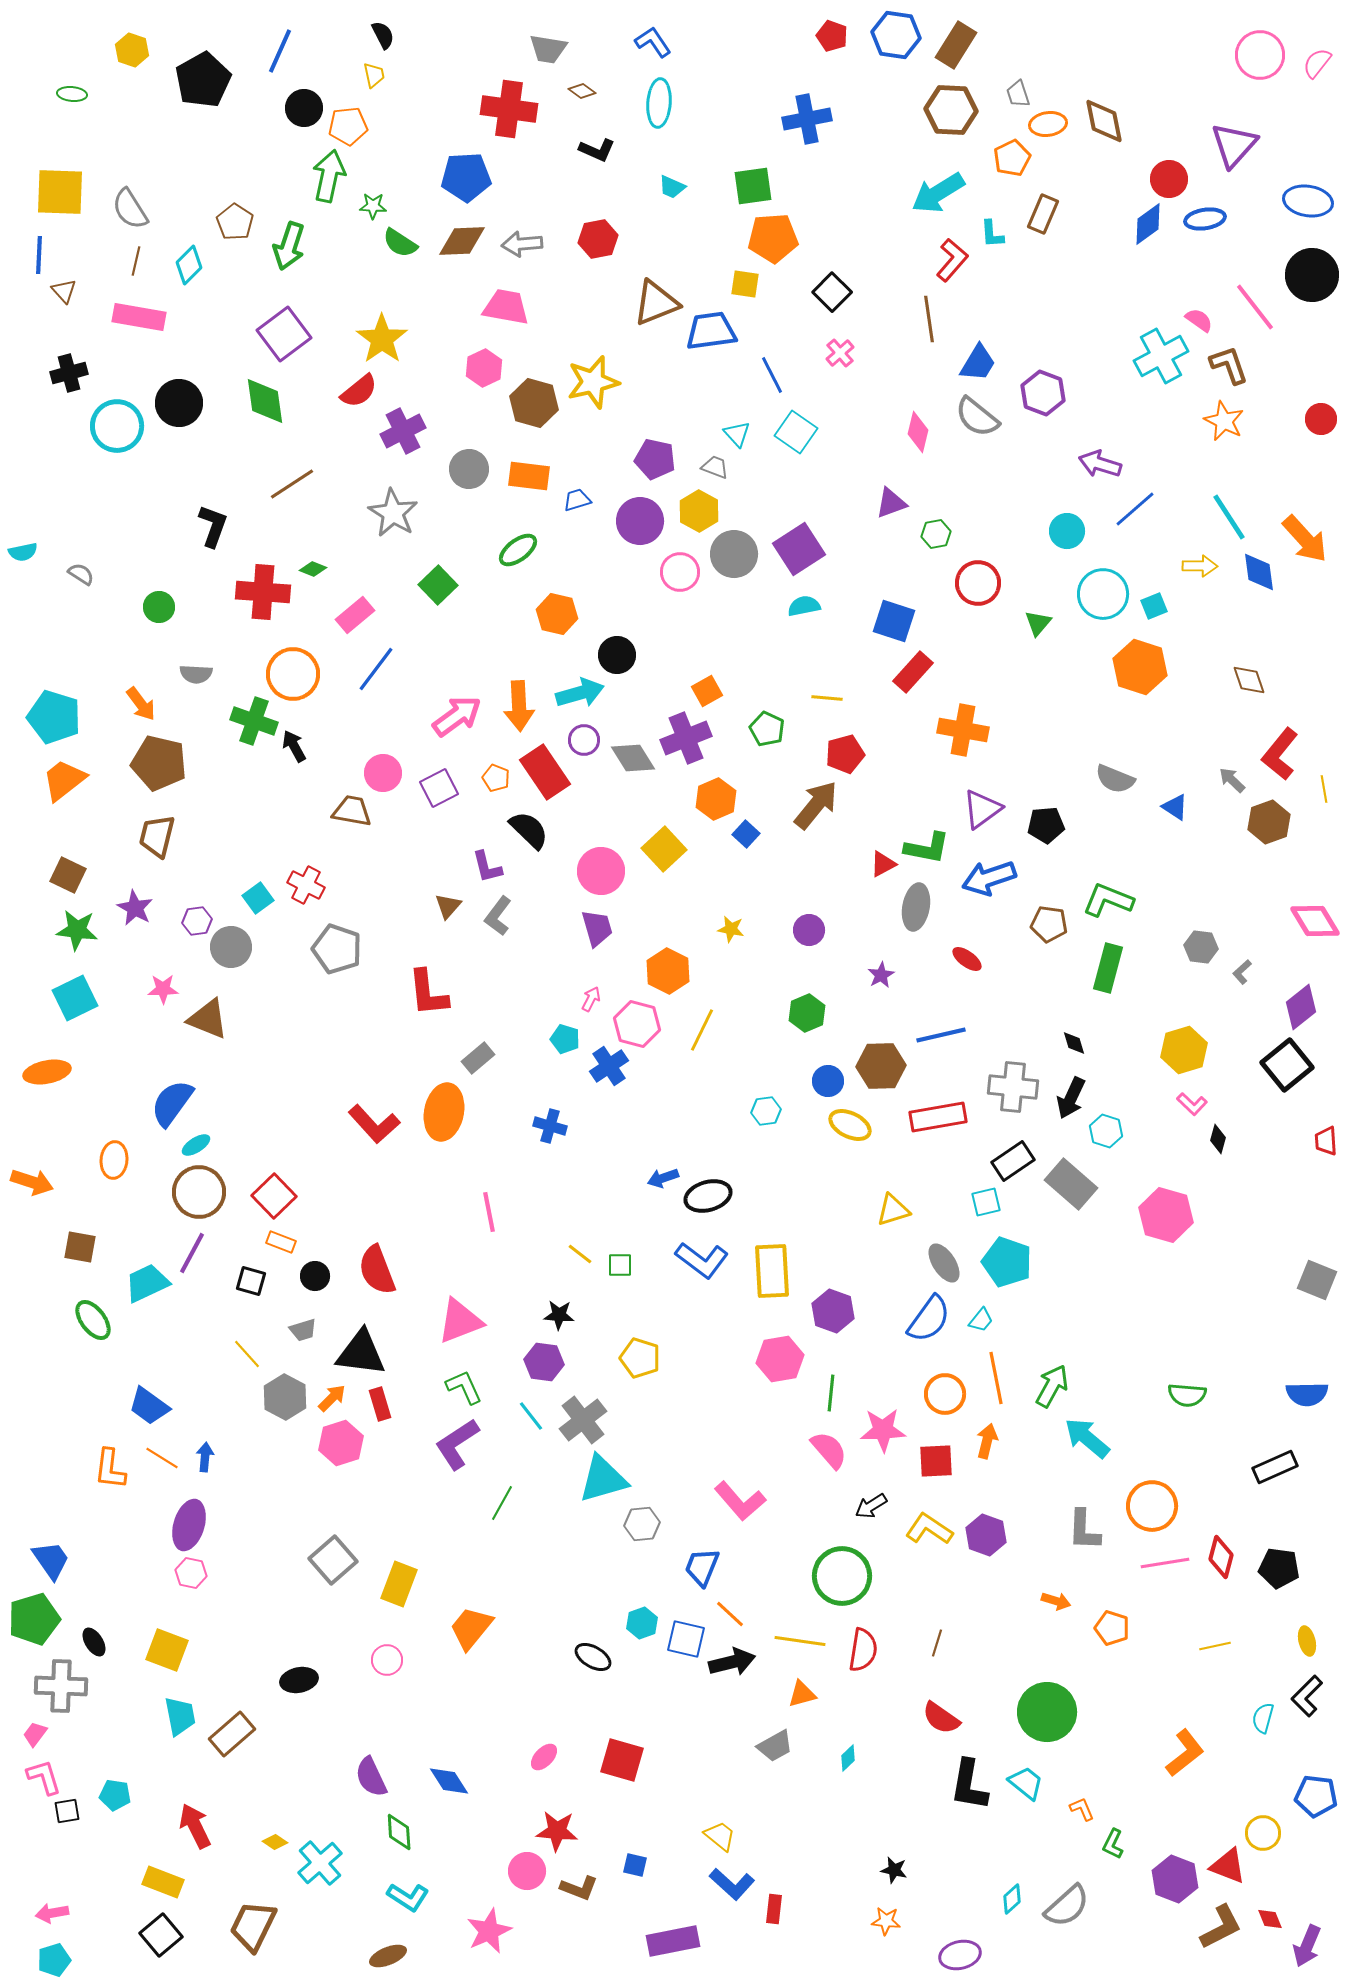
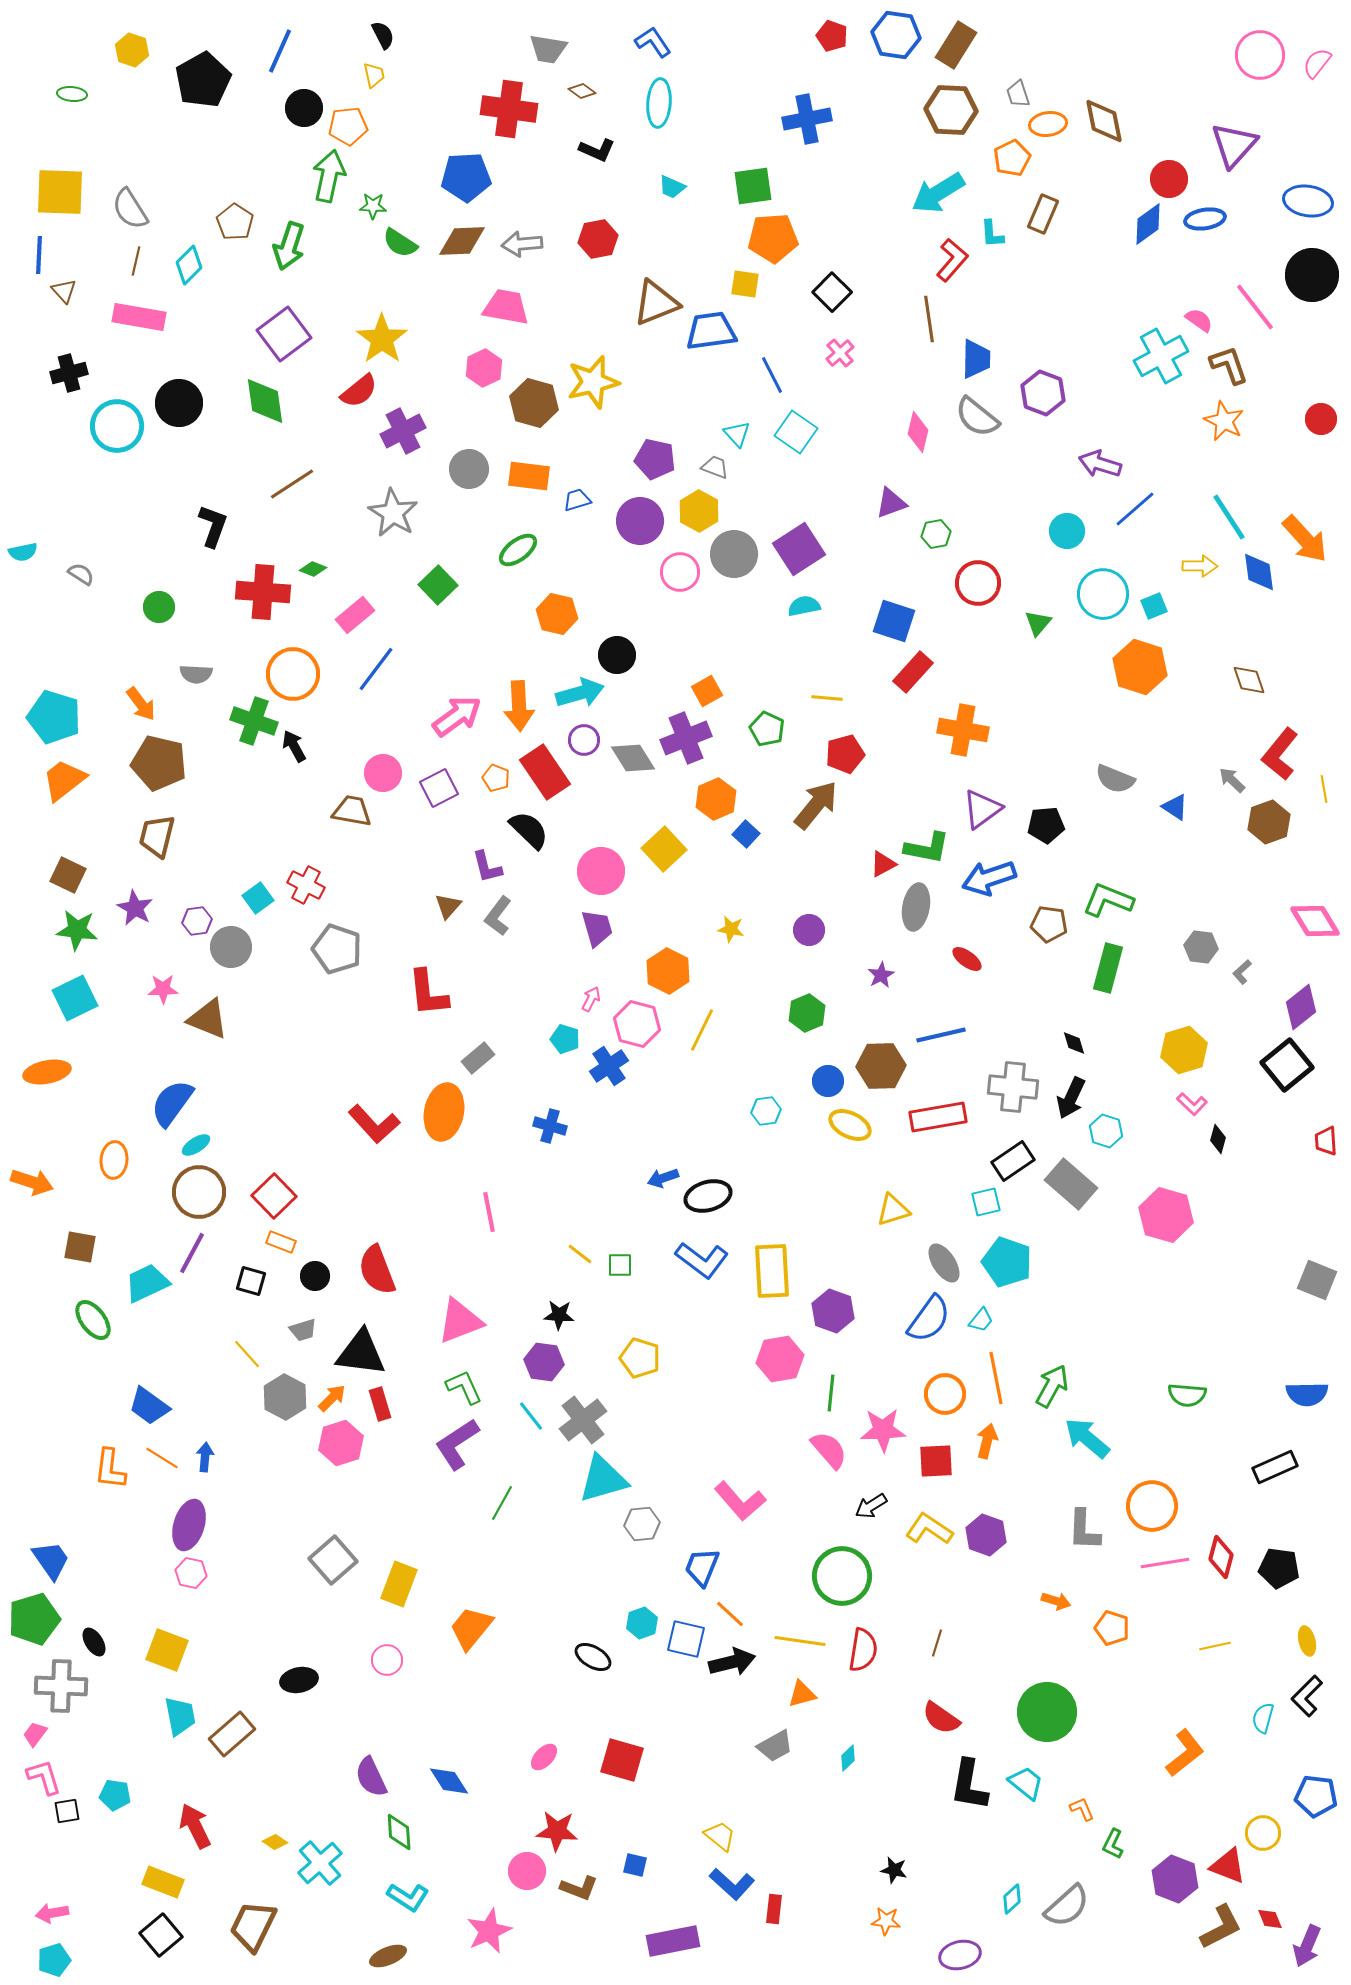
blue trapezoid at (978, 363): moved 2 px left, 4 px up; rotated 30 degrees counterclockwise
